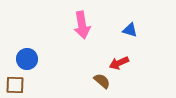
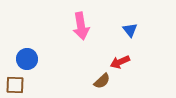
pink arrow: moved 1 px left, 1 px down
blue triangle: rotated 35 degrees clockwise
red arrow: moved 1 px right, 1 px up
brown semicircle: rotated 96 degrees clockwise
